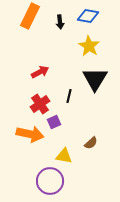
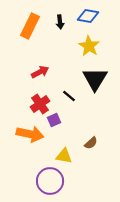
orange rectangle: moved 10 px down
black line: rotated 64 degrees counterclockwise
purple square: moved 2 px up
